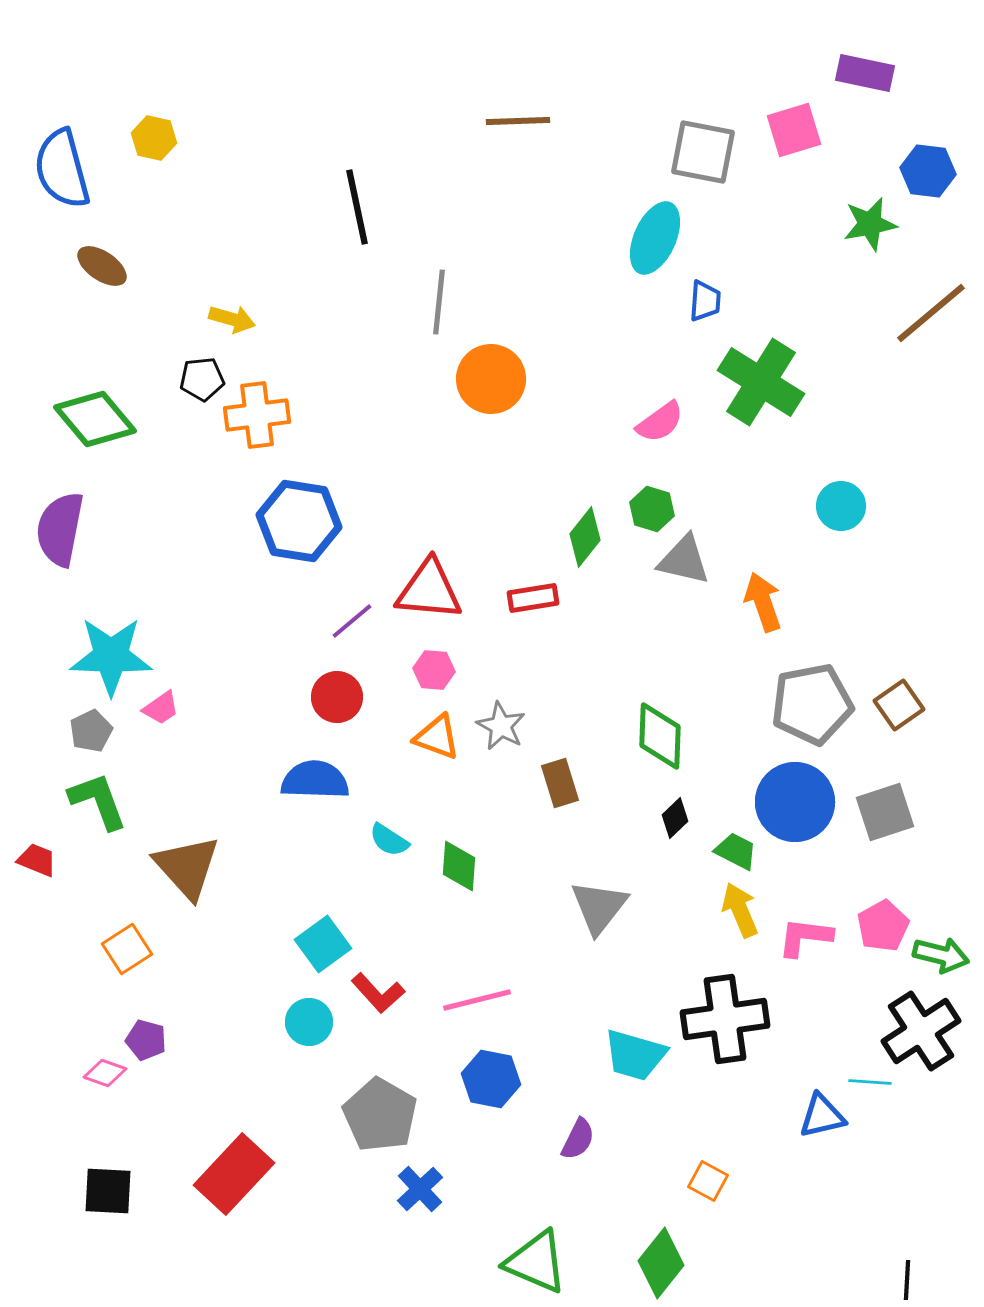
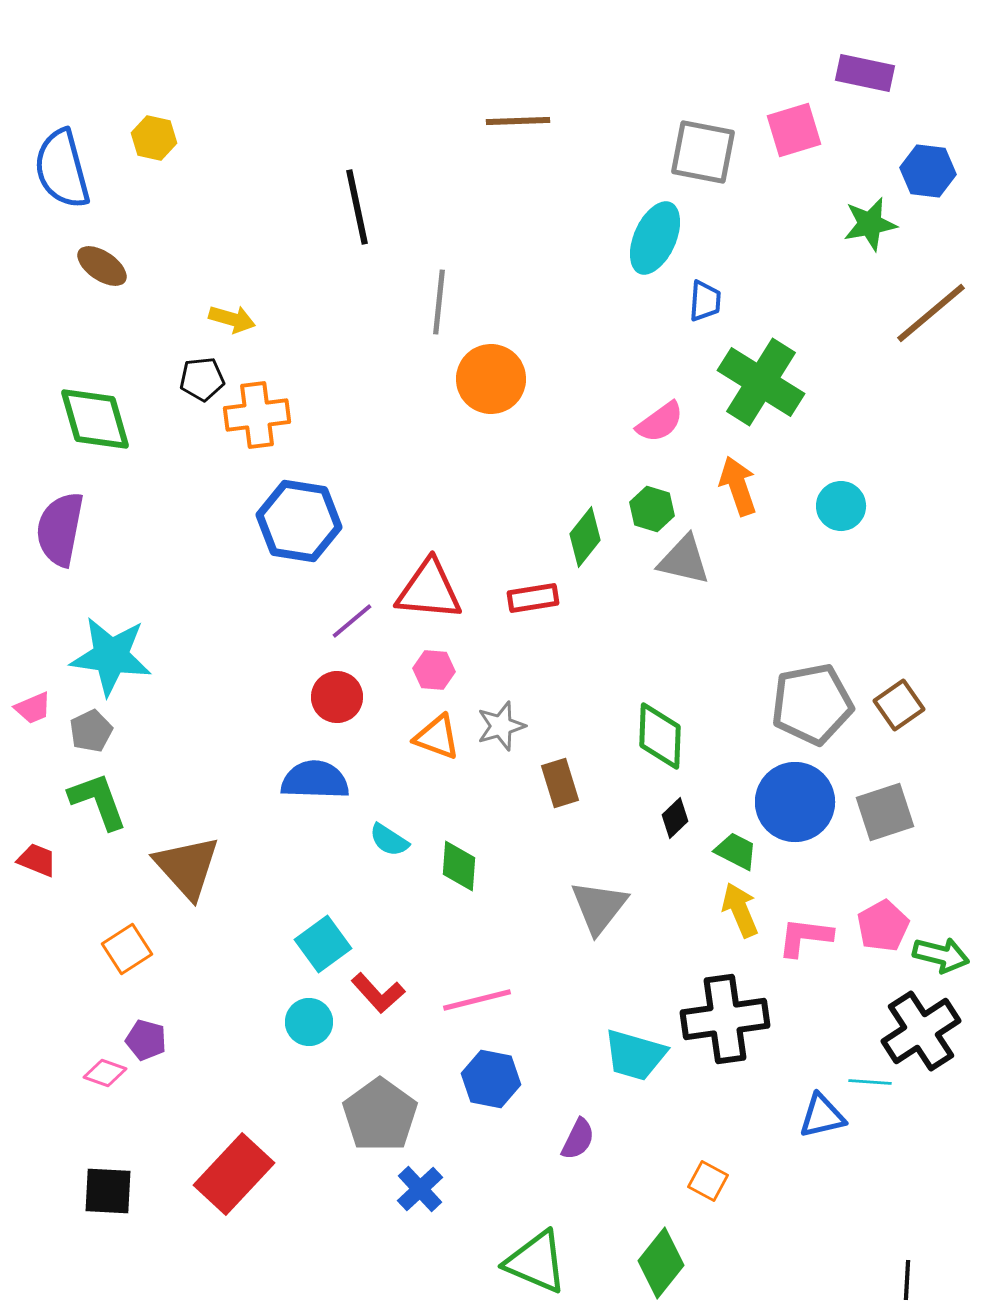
green diamond at (95, 419): rotated 24 degrees clockwise
orange arrow at (763, 602): moved 25 px left, 116 px up
cyan star at (111, 656): rotated 6 degrees clockwise
pink trapezoid at (161, 708): moved 128 px left; rotated 12 degrees clockwise
gray star at (501, 726): rotated 27 degrees clockwise
gray pentagon at (380, 1115): rotated 6 degrees clockwise
